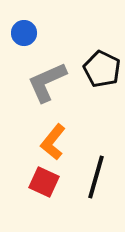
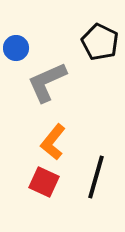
blue circle: moved 8 px left, 15 px down
black pentagon: moved 2 px left, 27 px up
